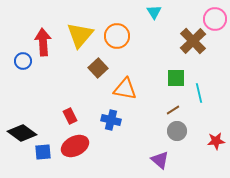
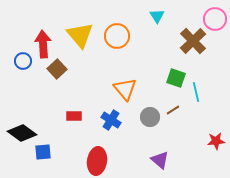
cyan triangle: moved 3 px right, 4 px down
yellow triangle: rotated 20 degrees counterclockwise
red arrow: moved 2 px down
brown square: moved 41 px left, 1 px down
green square: rotated 18 degrees clockwise
orange triangle: rotated 40 degrees clockwise
cyan line: moved 3 px left, 1 px up
red rectangle: moved 4 px right; rotated 63 degrees counterclockwise
blue cross: rotated 18 degrees clockwise
gray circle: moved 27 px left, 14 px up
red ellipse: moved 22 px right, 15 px down; rotated 56 degrees counterclockwise
